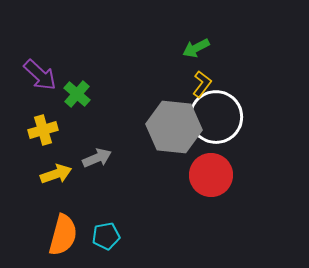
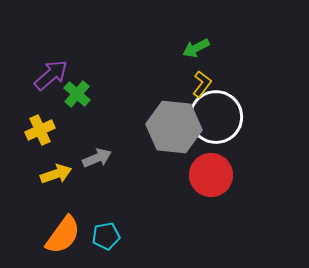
purple arrow: moved 11 px right; rotated 84 degrees counterclockwise
yellow cross: moved 3 px left; rotated 8 degrees counterclockwise
orange semicircle: rotated 21 degrees clockwise
